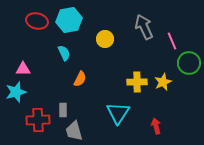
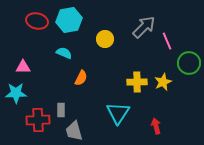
gray arrow: rotated 70 degrees clockwise
pink line: moved 5 px left
cyan semicircle: rotated 42 degrees counterclockwise
pink triangle: moved 2 px up
orange semicircle: moved 1 px right, 1 px up
cyan star: moved 1 px down; rotated 15 degrees clockwise
gray rectangle: moved 2 px left
